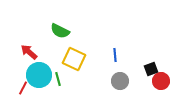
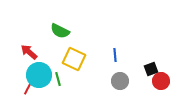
red line: moved 5 px right
